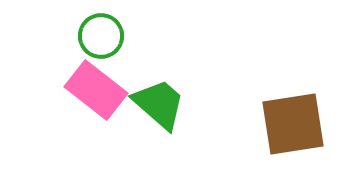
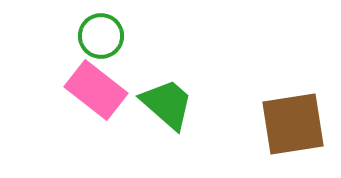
green trapezoid: moved 8 px right
